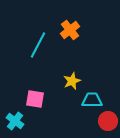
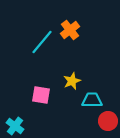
cyan line: moved 4 px right, 3 px up; rotated 12 degrees clockwise
pink square: moved 6 px right, 4 px up
cyan cross: moved 5 px down
